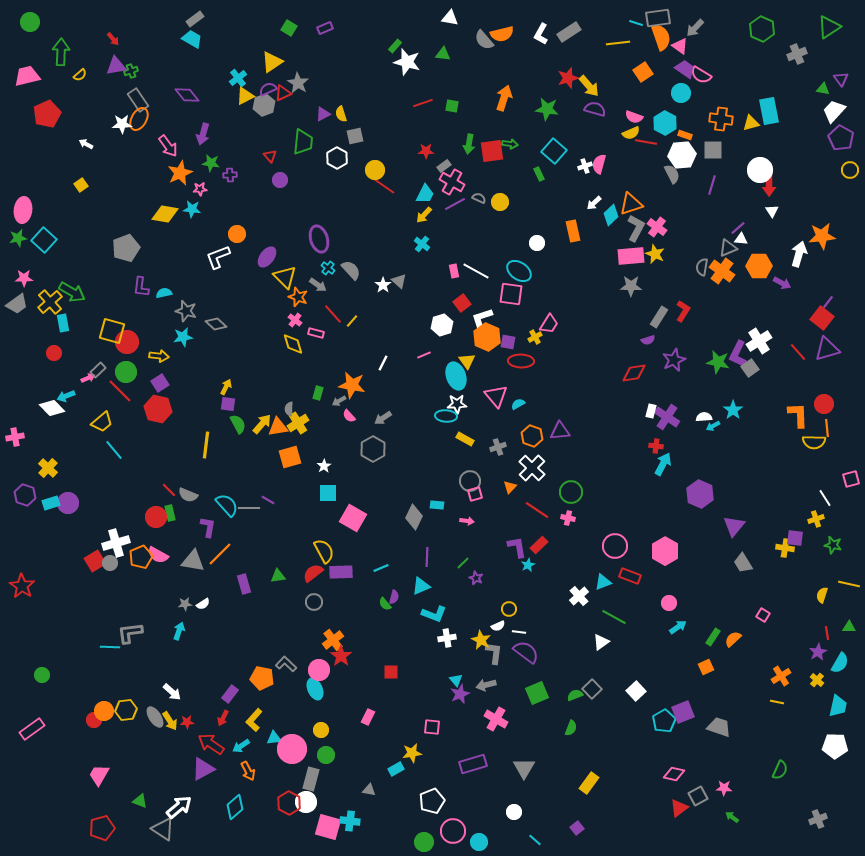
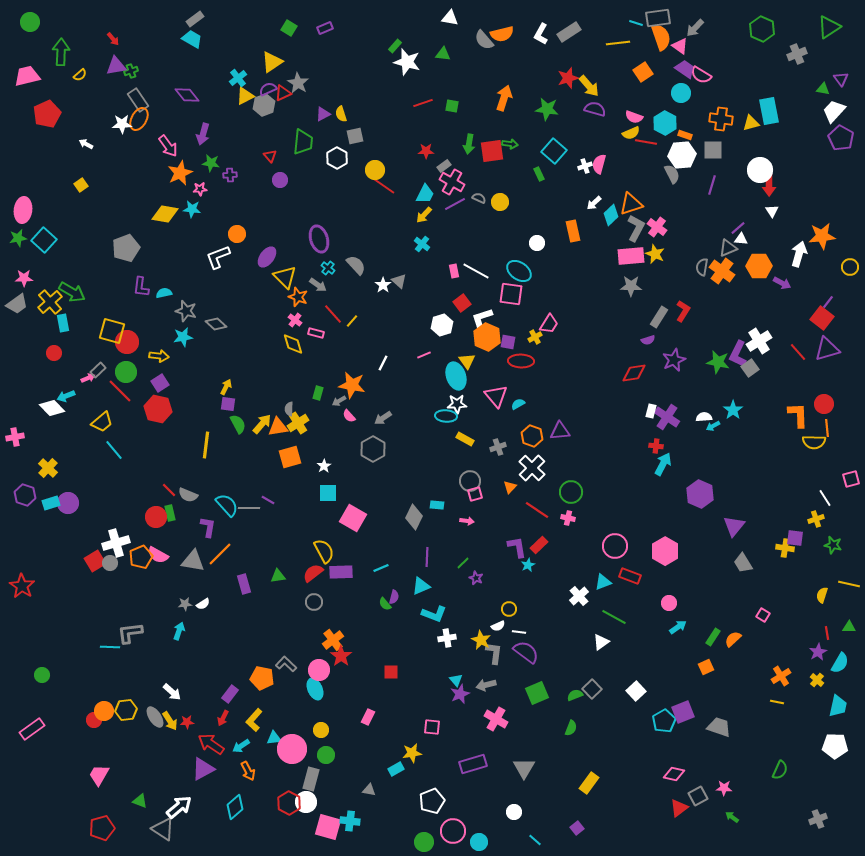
yellow circle at (850, 170): moved 97 px down
gray semicircle at (351, 270): moved 5 px right, 5 px up
